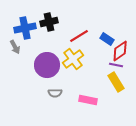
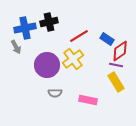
gray arrow: moved 1 px right
